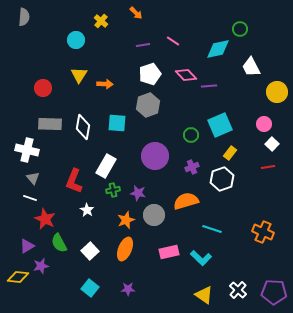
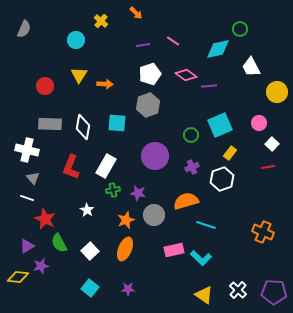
gray semicircle at (24, 17): moved 12 px down; rotated 18 degrees clockwise
pink diamond at (186, 75): rotated 10 degrees counterclockwise
red circle at (43, 88): moved 2 px right, 2 px up
pink circle at (264, 124): moved 5 px left, 1 px up
red L-shape at (74, 181): moved 3 px left, 14 px up
white line at (30, 198): moved 3 px left
cyan line at (212, 229): moved 6 px left, 4 px up
pink rectangle at (169, 252): moved 5 px right, 2 px up
